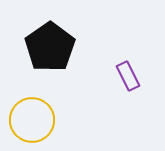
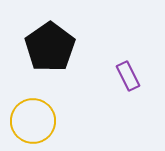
yellow circle: moved 1 px right, 1 px down
